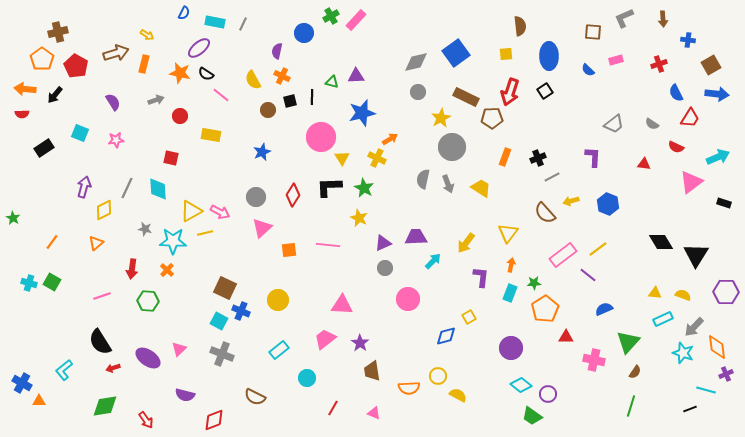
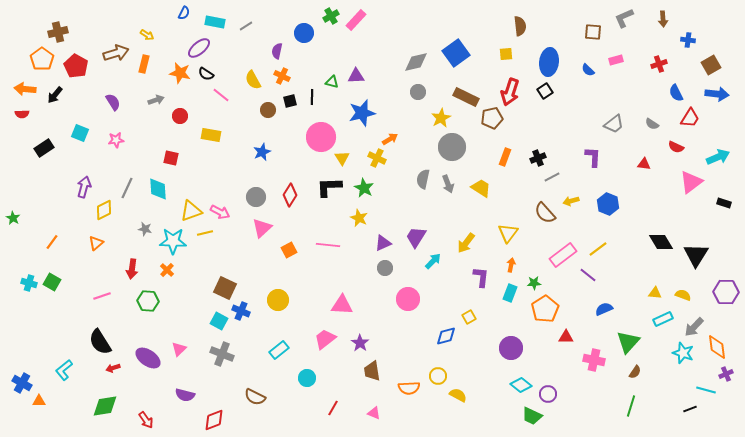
gray line at (243, 24): moved 3 px right, 2 px down; rotated 32 degrees clockwise
blue ellipse at (549, 56): moved 6 px down; rotated 8 degrees clockwise
brown pentagon at (492, 118): rotated 10 degrees counterclockwise
red diamond at (293, 195): moved 3 px left
yellow triangle at (191, 211): rotated 10 degrees clockwise
purple trapezoid at (416, 237): rotated 55 degrees counterclockwise
orange square at (289, 250): rotated 21 degrees counterclockwise
green trapezoid at (532, 416): rotated 10 degrees counterclockwise
